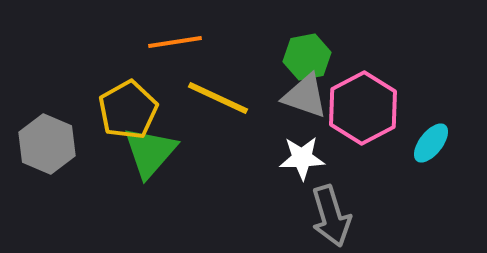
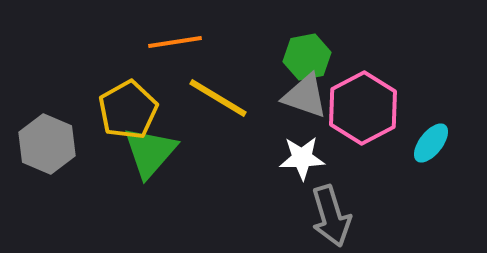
yellow line: rotated 6 degrees clockwise
